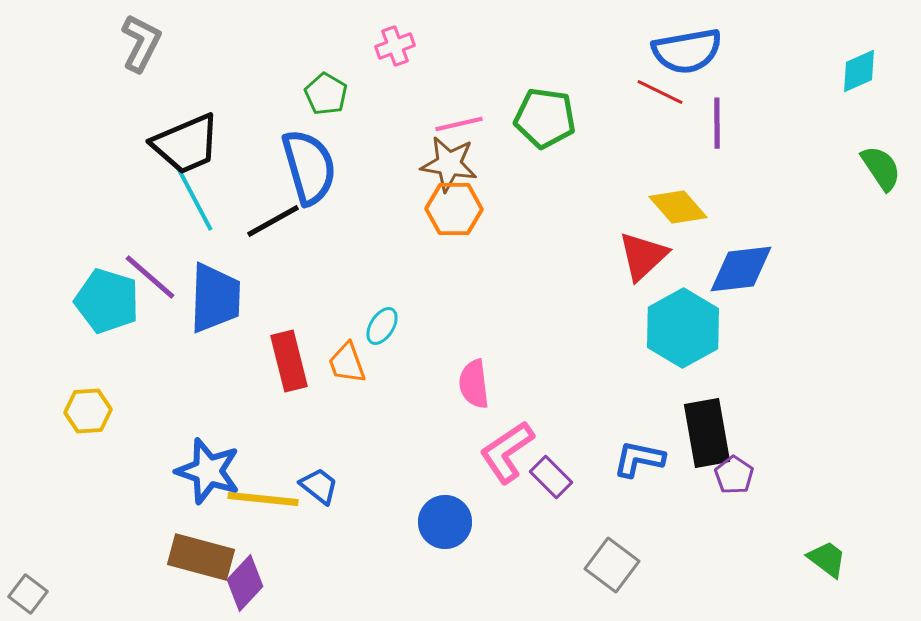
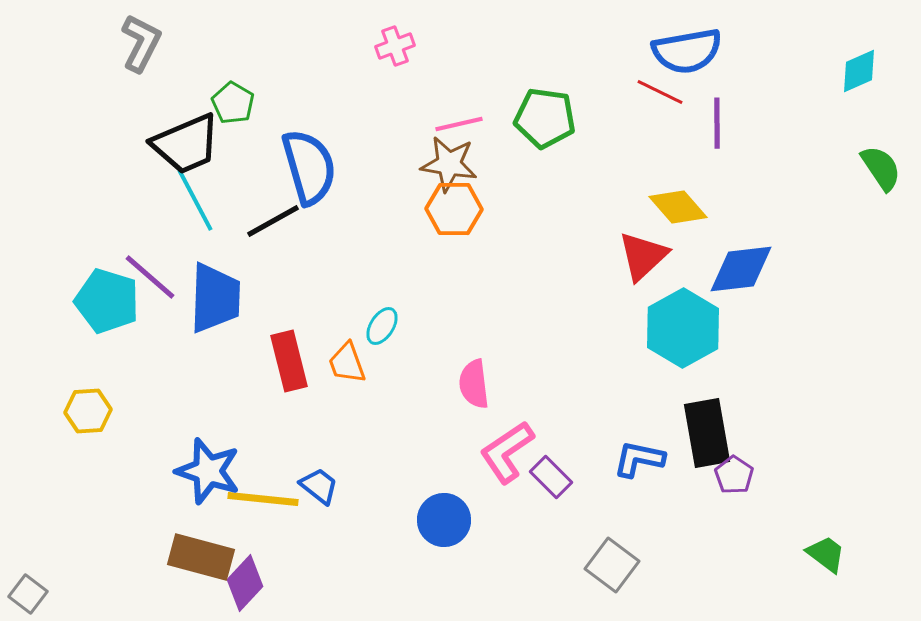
green pentagon at (326, 94): moved 93 px left, 9 px down
blue circle at (445, 522): moved 1 px left, 2 px up
green trapezoid at (827, 559): moved 1 px left, 5 px up
